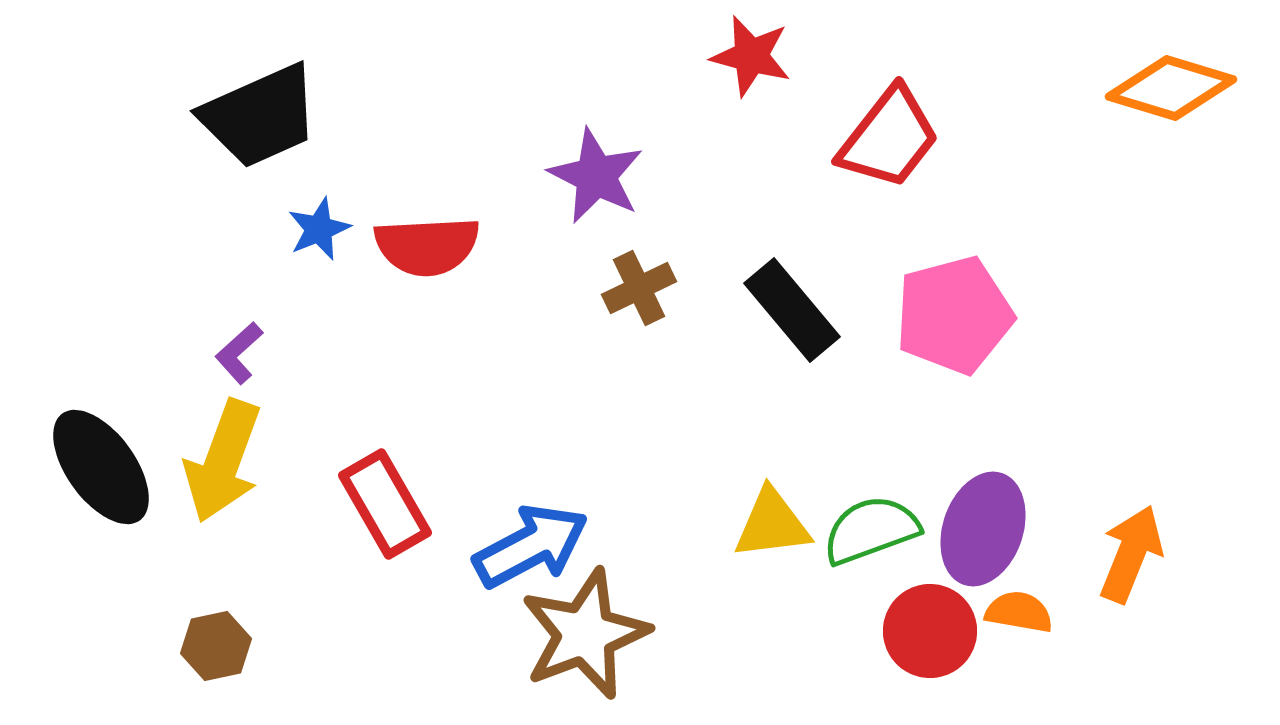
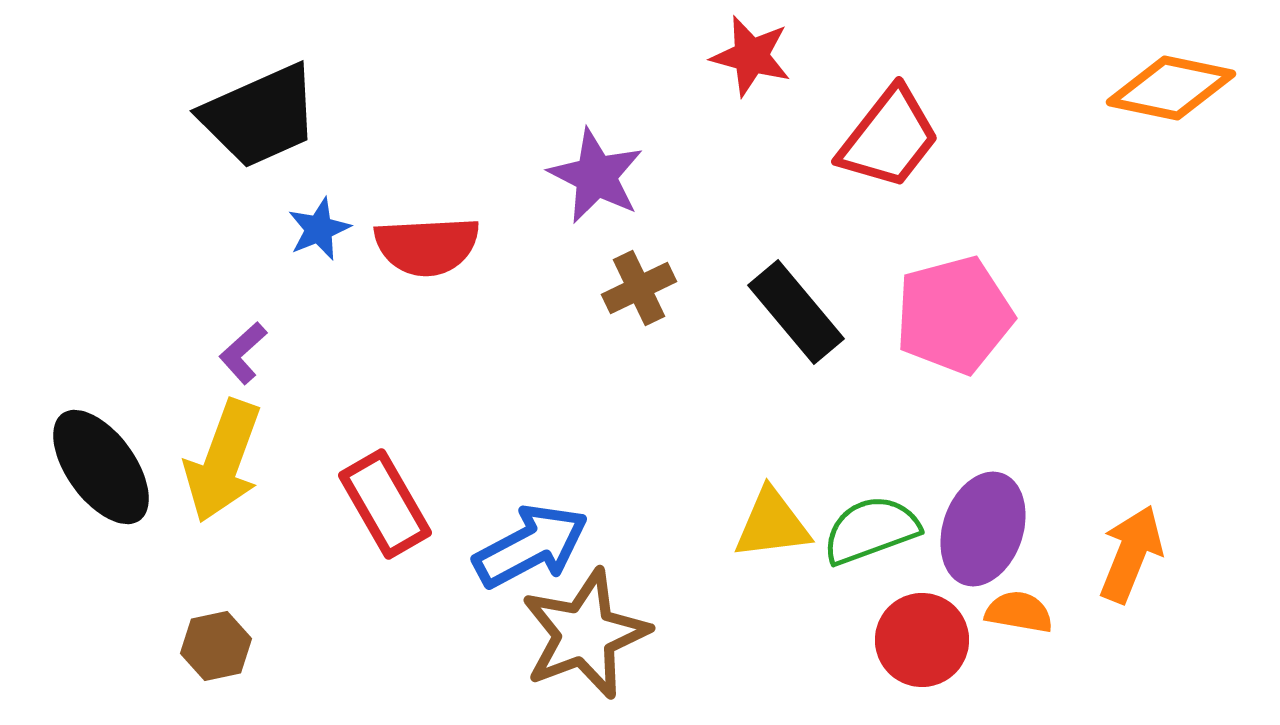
orange diamond: rotated 5 degrees counterclockwise
black rectangle: moved 4 px right, 2 px down
purple L-shape: moved 4 px right
red circle: moved 8 px left, 9 px down
